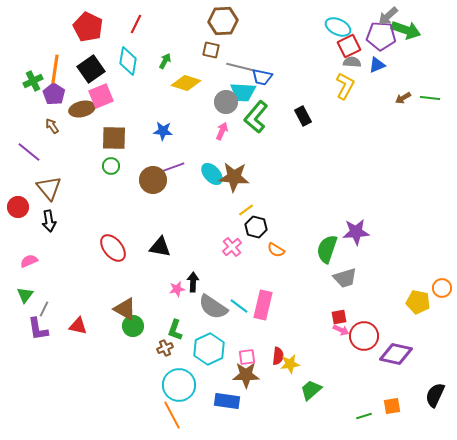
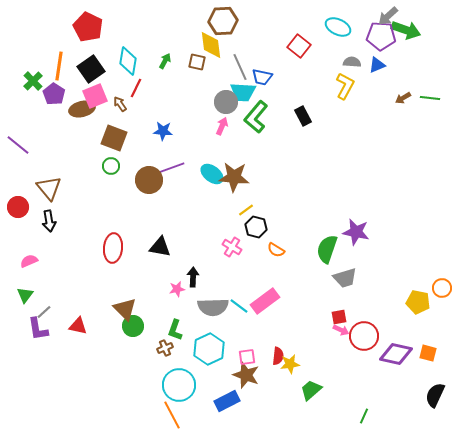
red line at (136, 24): moved 64 px down
red square at (349, 46): moved 50 px left; rotated 25 degrees counterclockwise
brown square at (211, 50): moved 14 px left, 12 px down
gray line at (240, 67): rotated 52 degrees clockwise
orange line at (55, 69): moved 4 px right, 3 px up
green cross at (33, 81): rotated 18 degrees counterclockwise
yellow diamond at (186, 83): moved 25 px right, 38 px up; rotated 64 degrees clockwise
pink square at (101, 96): moved 6 px left
brown arrow at (52, 126): moved 68 px right, 22 px up
pink arrow at (222, 131): moved 5 px up
brown square at (114, 138): rotated 20 degrees clockwise
purple line at (29, 152): moved 11 px left, 7 px up
cyan ellipse at (212, 174): rotated 10 degrees counterclockwise
brown circle at (153, 180): moved 4 px left
purple star at (356, 232): rotated 16 degrees clockwise
pink cross at (232, 247): rotated 18 degrees counterclockwise
red ellipse at (113, 248): rotated 44 degrees clockwise
black arrow at (193, 282): moved 5 px up
pink rectangle at (263, 305): moved 2 px right, 4 px up; rotated 40 degrees clockwise
gray semicircle at (213, 307): rotated 36 degrees counterclockwise
gray line at (44, 309): moved 3 px down; rotated 21 degrees clockwise
brown triangle at (125, 309): rotated 15 degrees clockwise
brown star at (246, 375): rotated 20 degrees clockwise
blue rectangle at (227, 401): rotated 35 degrees counterclockwise
orange square at (392, 406): moved 36 px right, 53 px up; rotated 24 degrees clockwise
green line at (364, 416): rotated 49 degrees counterclockwise
